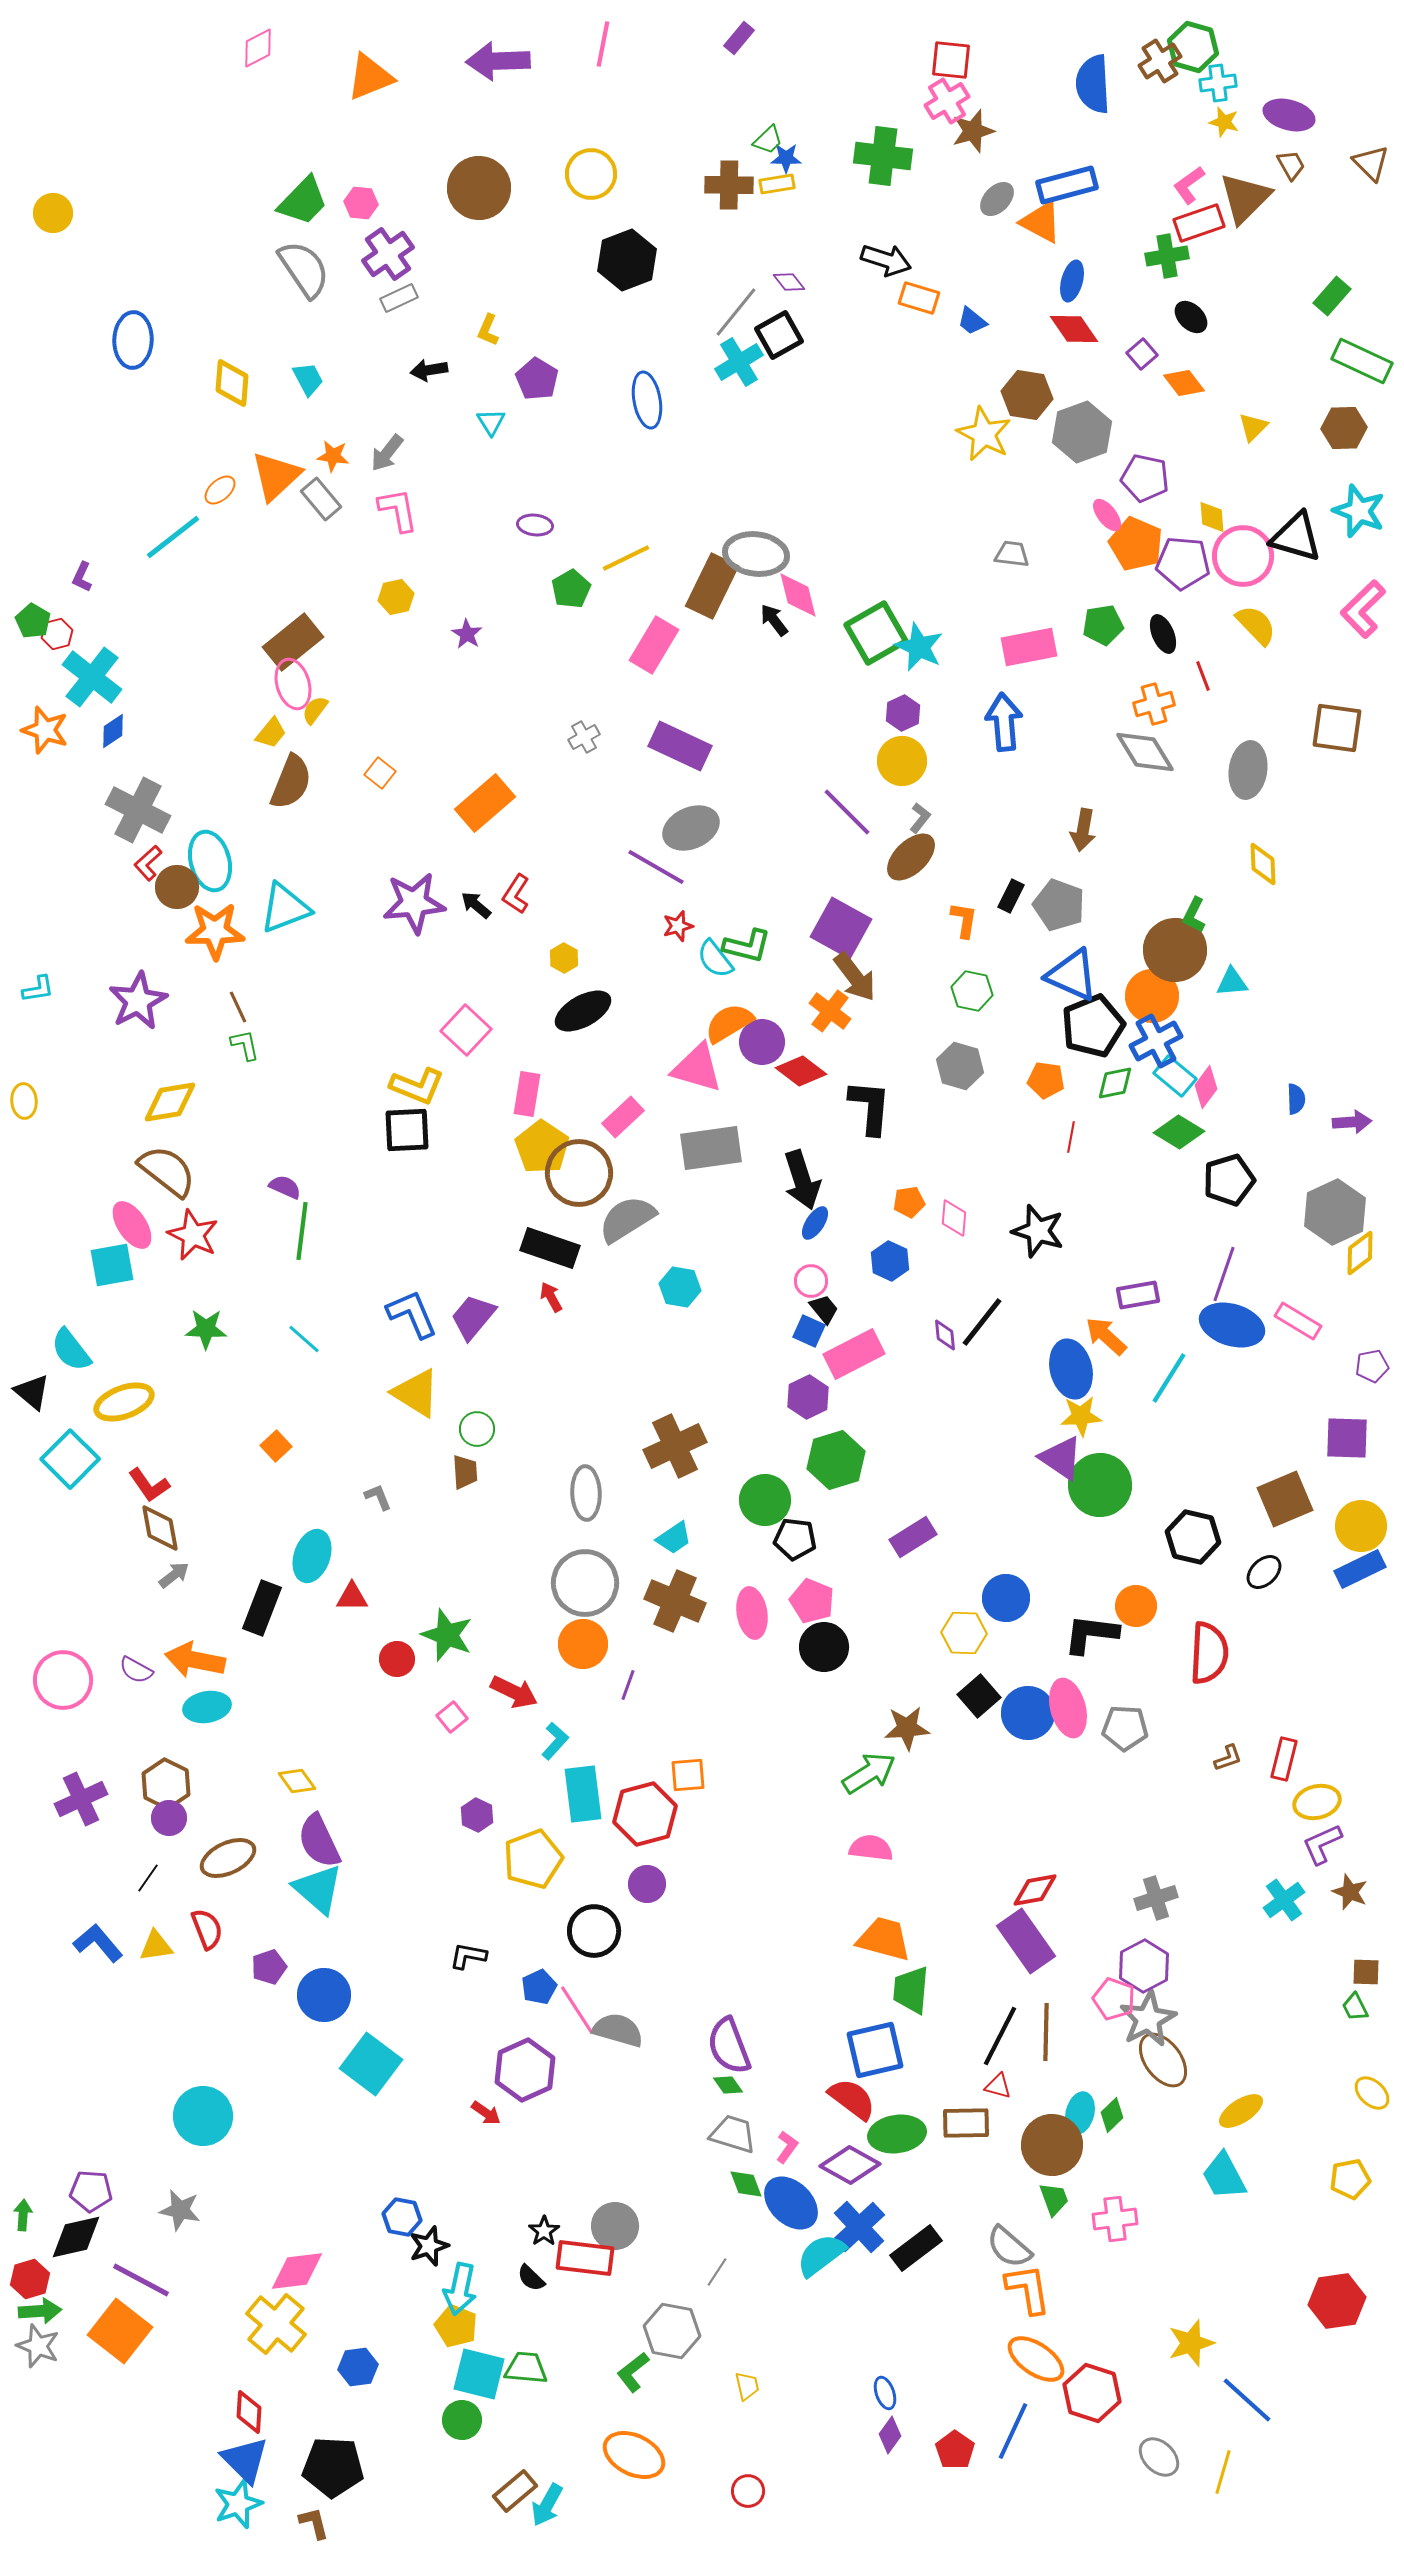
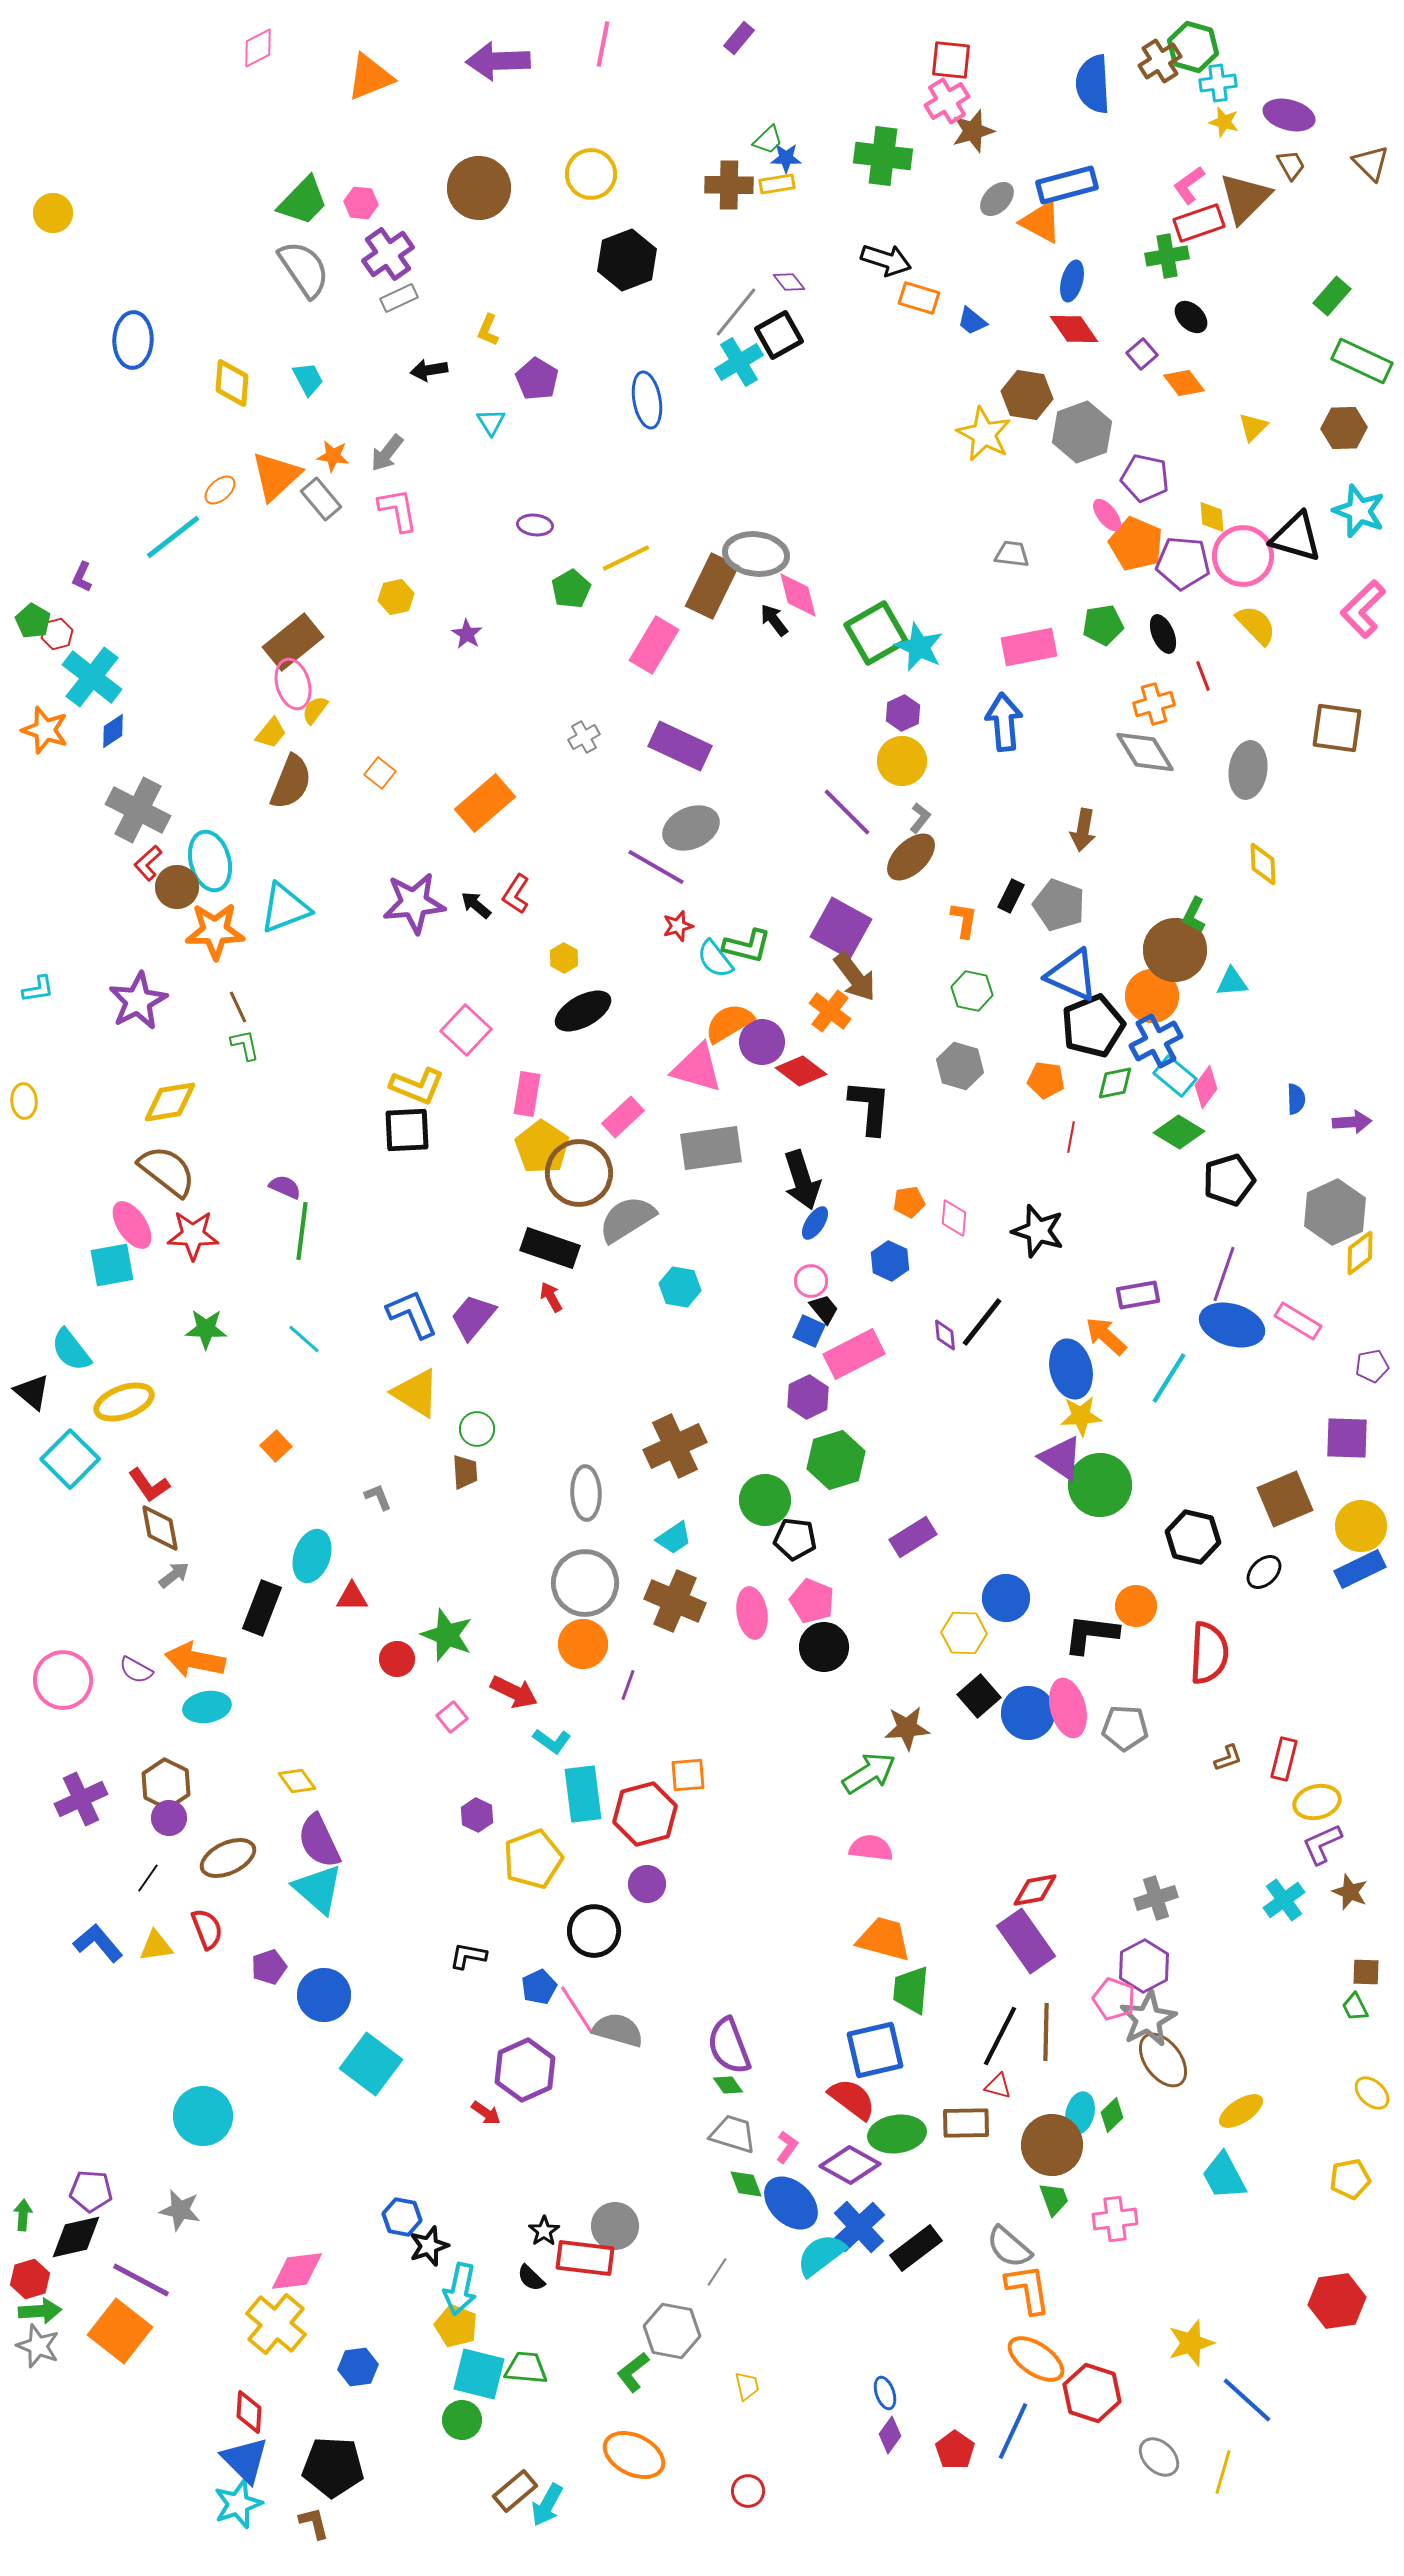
red star at (193, 1235): rotated 24 degrees counterclockwise
cyan L-shape at (555, 1741): moved 3 px left; rotated 84 degrees clockwise
